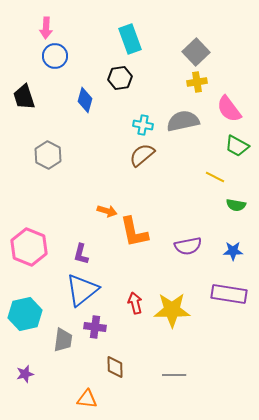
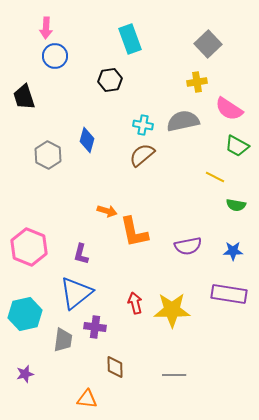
gray square: moved 12 px right, 8 px up
black hexagon: moved 10 px left, 2 px down
blue diamond: moved 2 px right, 40 px down
pink semicircle: rotated 20 degrees counterclockwise
blue triangle: moved 6 px left, 3 px down
